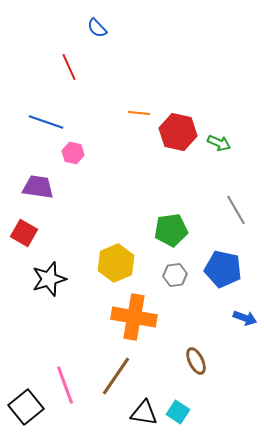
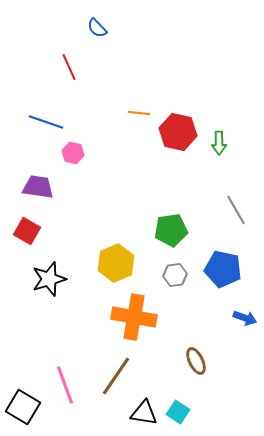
green arrow: rotated 65 degrees clockwise
red square: moved 3 px right, 2 px up
black square: moved 3 px left; rotated 20 degrees counterclockwise
